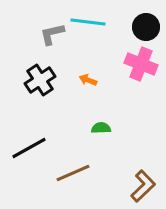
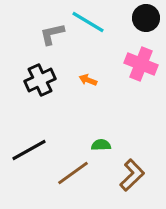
cyan line: rotated 24 degrees clockwise
black circle: moved 9 px up
black cross: rotated 8 degrees clockwise
green semicircle: moved 17 px down
black line: moved 2 px down
brown line: rotated 12 degrees counterclockwise
brown L-shape: moved 11 px left, 11 px up
